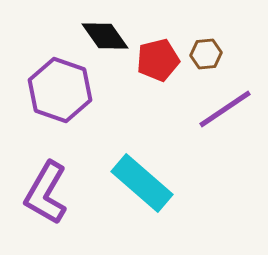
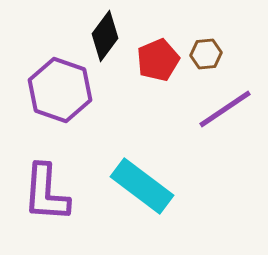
black diamond: rotated 72 degrees clockwise
red pentagon: rotated 9 degrees counterclockwise
cyan rectangle: moved 3 px down; rotated 4 degrees counterclockwise
purple L-shape: rotated 26 degrees counterclockwise
